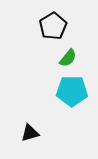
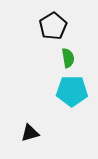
green semicircle: rotated 48 degrees counterclockwise
